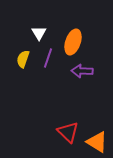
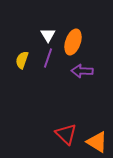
white triangle: moved 9 px right, 2 px down
yellow semicircle: moved 1 px left, 1 px down
red triangle: moved 2 px left, 2 px down
